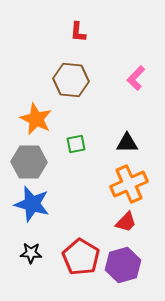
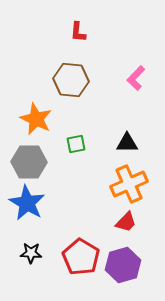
blue star: moved 5 px left, 1 px up; rotated 15 degrees clockwise
